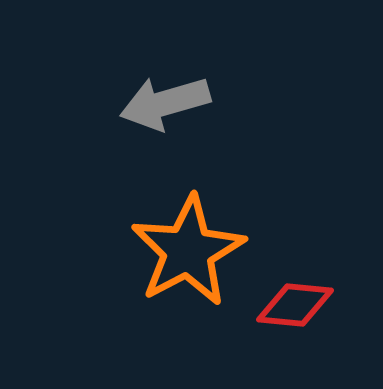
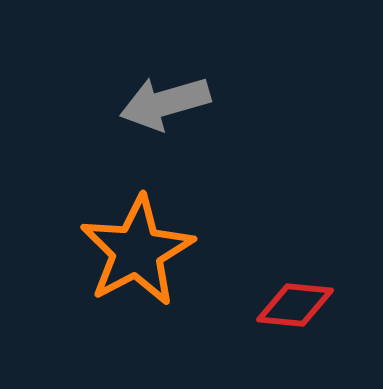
orange star: moved 51 px left
